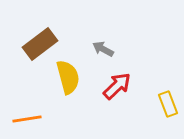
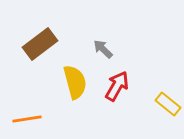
gray arrow: rotated 15 degrees clockwise
yellow semicircle: moved 7 px right, 5 px down
red arrow: rotated 16 degrees counterclockwise
yellow rectangle: rotated 30 degrees counterclockwise
